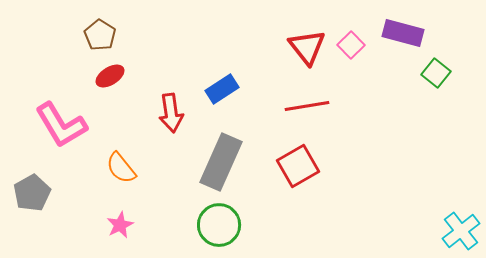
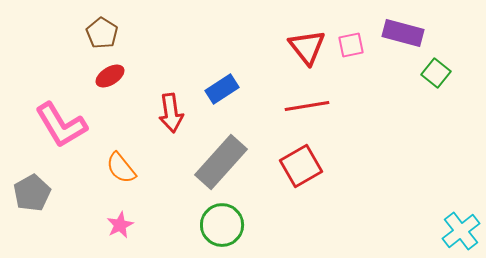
brown pentagon: moved 2 px right, 2 px up
pink square: rotated 32 degrees clockwise
gray rectangle: rotated 18 degrees clockwise
red square: moved 3 px right
green circle: moved 3 px right
